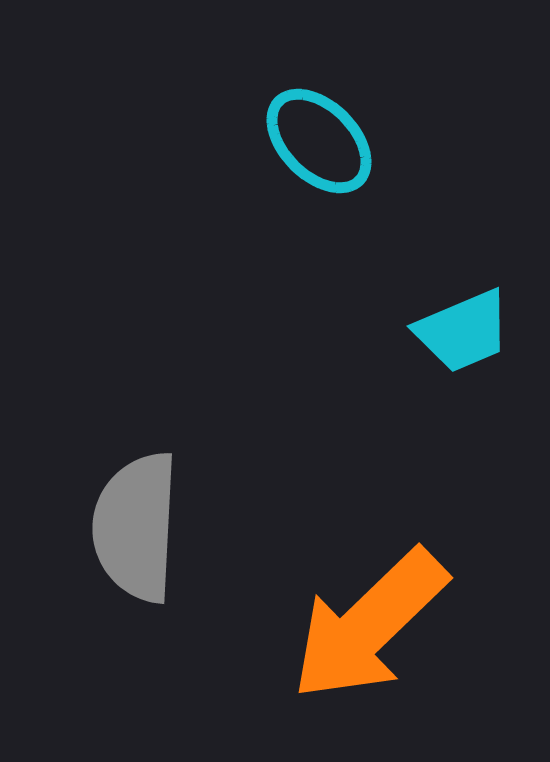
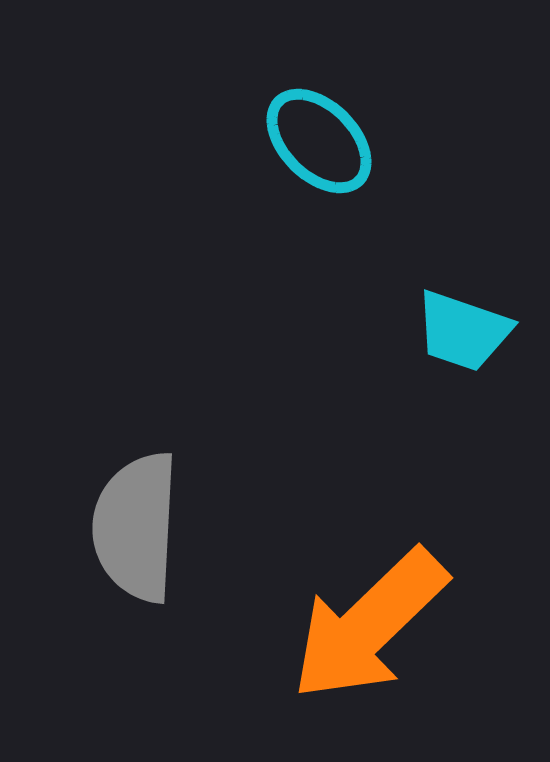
cyan trapezoid: rotated 42 degrees clockwise
